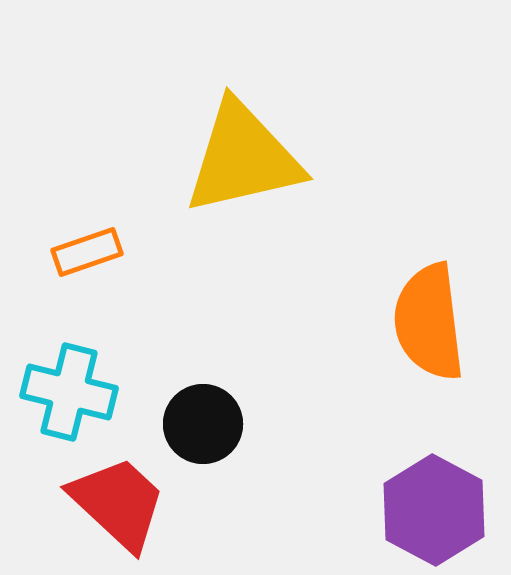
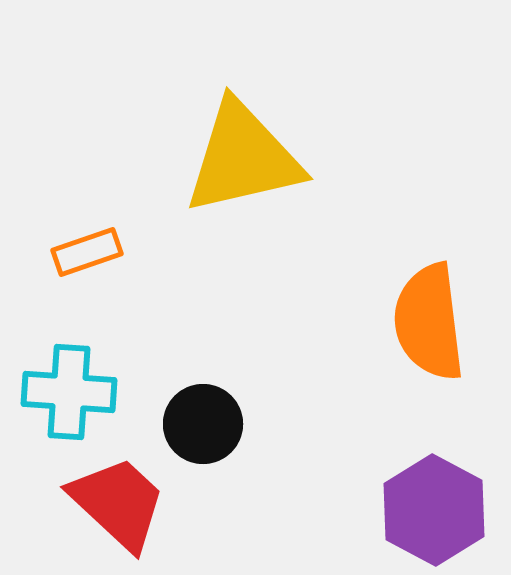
cyan cross: rotated 10 degrees counterclockwise
